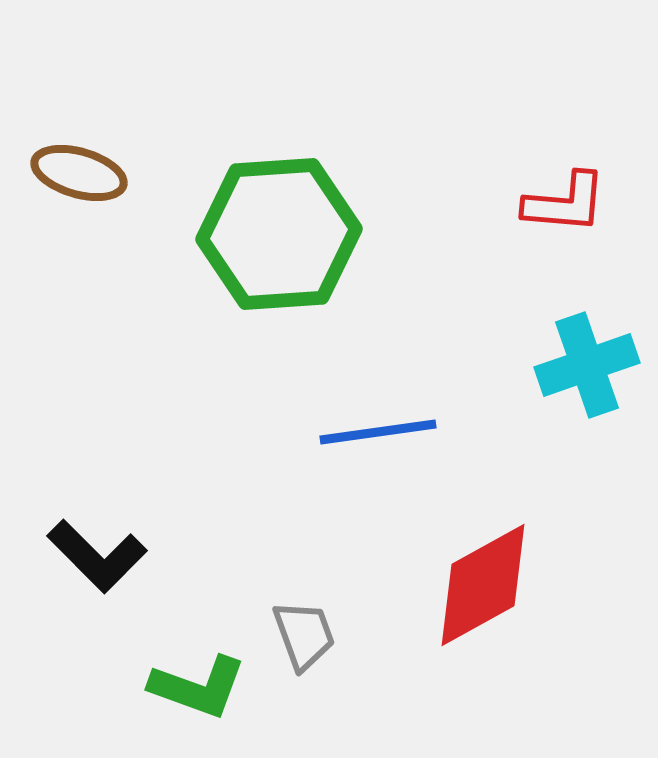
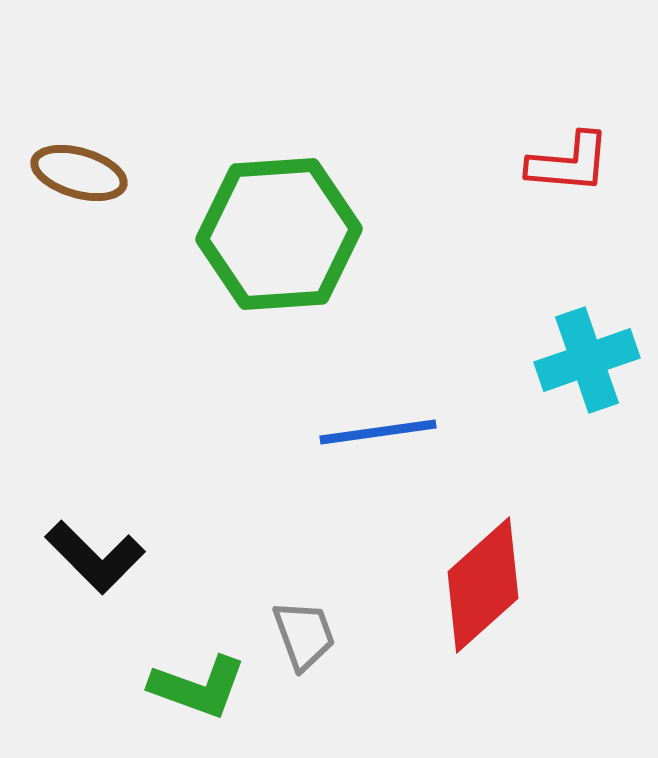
red L-shape: moved 4 px right, 40 px up
cyan cross: moved 5 px up
black L-shape: moved 2 px left, 1 px down
red diamond: rotated 13 degrees counterclockwise
